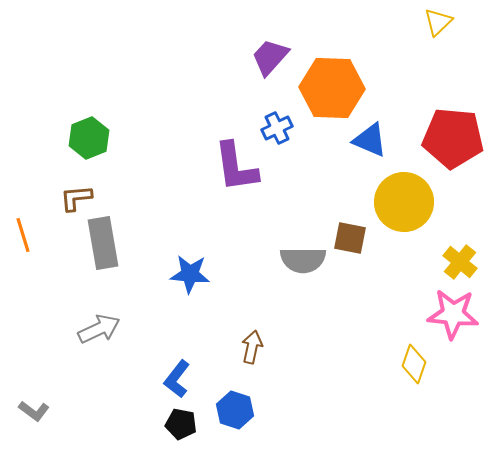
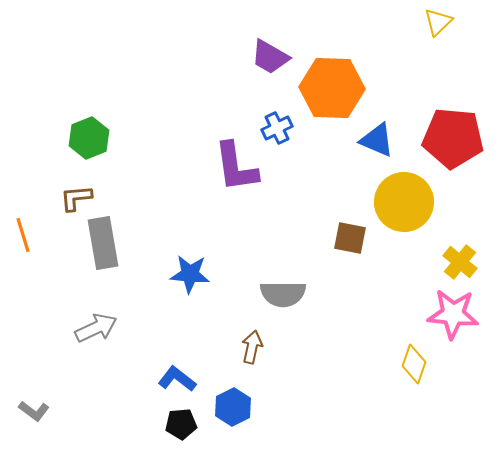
purple trapezoid: rotated 102 degrees counterclockwise
blue triangle: moved 7 px right
gray semicircle: moved 20 px left, 34 px down
gray arrow: moved 3 px left, 1 px up
blue L-shape: rotated 90 degrees clockwise
blue hexagon: moved 2 px left, 3 px up; rotated 15 degrees clockwise
black pentagon: rotated 16 degrees counterclockwise
